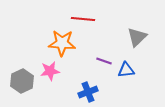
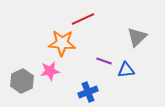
red line: rotated 30 degrees counterclockwise
